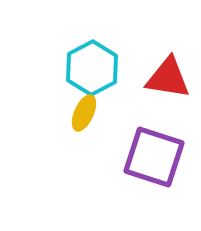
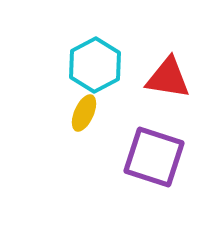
cyan hexagon: moved 3 px right, 3 px up
